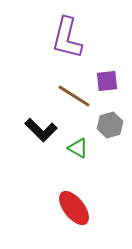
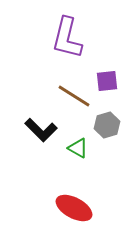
gray hexagon: moved 3 px left
red ellipse: rotated 24 degrees counterclockwise
